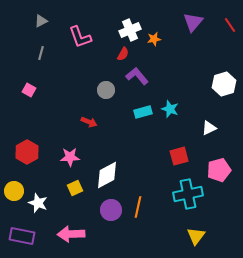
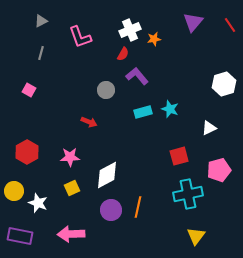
yellow square: moved 3 px left
purple rectangle: moved 2 px left
